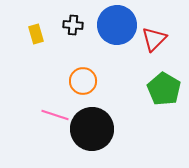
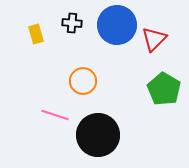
black cross: moved 1 px left, 2 px up
black circle: moved 6 px right, 6 px down
